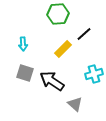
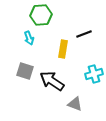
green hexagon: moved 17 px left, 1 px down
black line: rotated 21 degrees clockwise
cyan arrow: moved 6 px right, 6 px up; rotated 16 degrees counterclockwise
yellow rectangle: rotated 36 degrees counterclockwise
gray square: moved 2 px up
gray triangle: rotated 21 degrees counterclockwise
